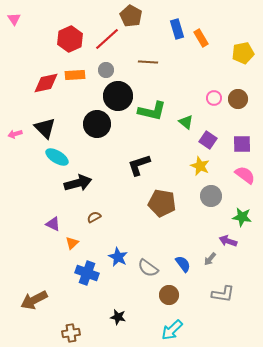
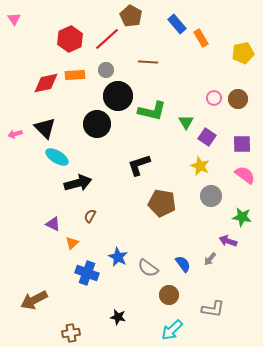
blue rectangle at (177, 29): moved 5 px up; rotated 24 degrees counterclockwise
green triangle at (186, 122): rotated 21 degrees clockwise
purple square at (208, 140): moved 1 px left, 3 px up
brown semicircle at (94, 217): moved 4 px left, 1 px up; rotated 32 degrees counterclockwise
gray L-shape at (223, 294): moved 10 px left, 15 px down
